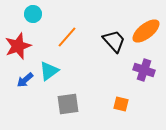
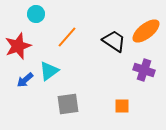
cyan circle: moved 3 px right
black trapezoid: rotated 15 degrees counterclockwise
orange square: moved 1 px right, 2 px down; rotated 14 degrees counterclockwise
